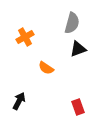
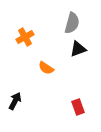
black arrow: moved 4 px left
